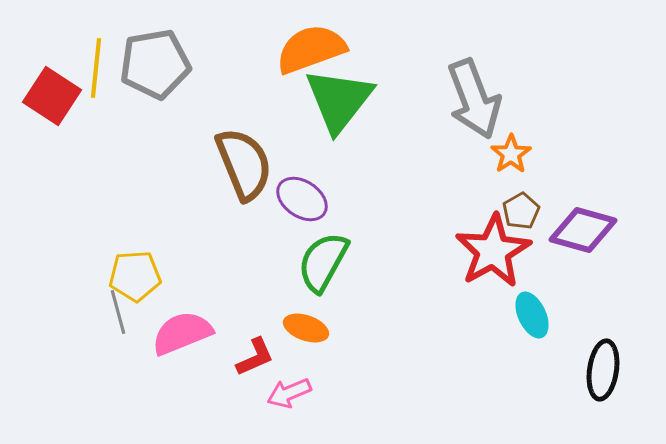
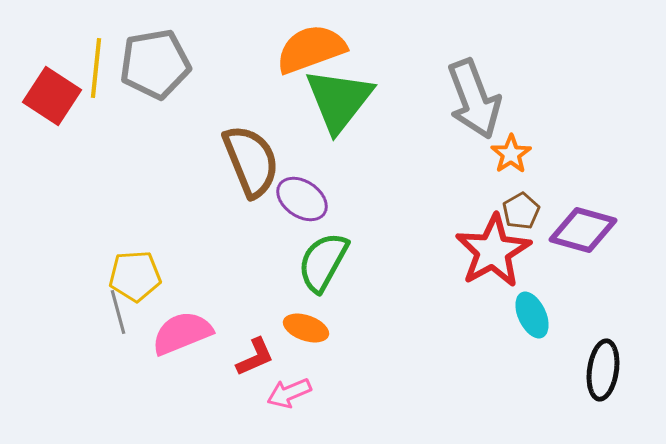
brown semicircle: moved 7 px right, 3 px up
